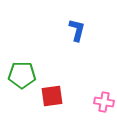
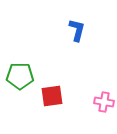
green pentagon: moved 2 px left, 1 px down
